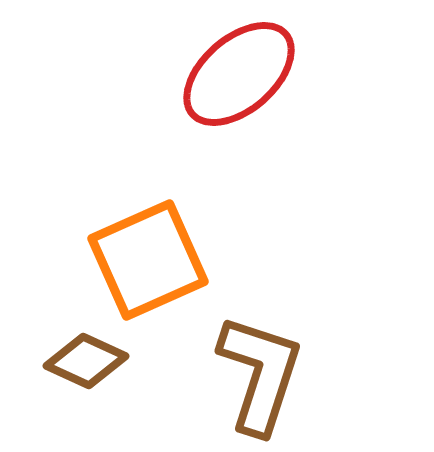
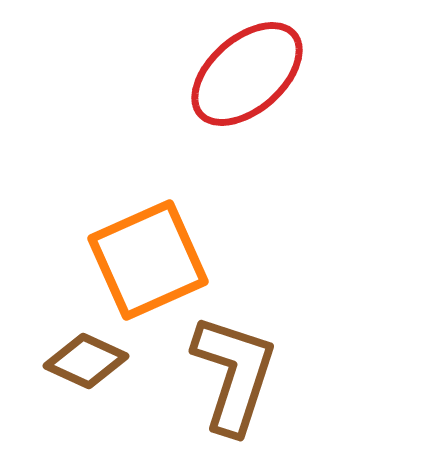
red ellipse: moved 8 px right
brown L-shape: moved 26 px left
